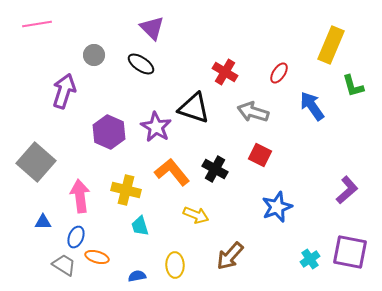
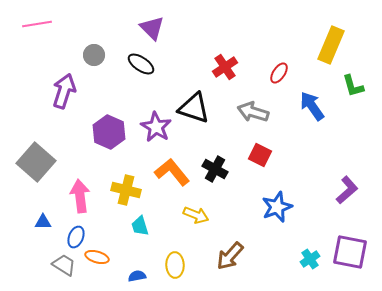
red cross: moved 5 px up; rotated 25 degrees clockwise
